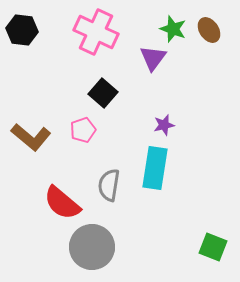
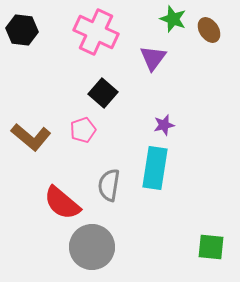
green star: moved 10 px up
green square: moved 2 px left; rotated 16 degrees counterclockwise
